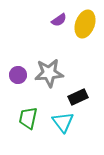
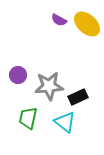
purple semicircle: rotated 63 degrees clockwise
yellow ellipse: moved 2 px right; rotated 68 degrees counterclockwise
gray star: moved 13 px down
cyan triangle: moved 2 px right; rotated 15 degrees counterclockwise
